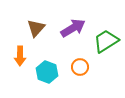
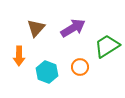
green trapezoid: moved 1 px right, 5 px down
orange arrow: moved 1 px left
